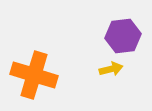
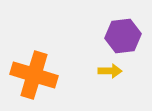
yellow arrow: moved 1 px left, 2 px down; rotated 15 degrees clockwise
